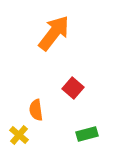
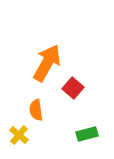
orange arrow: moved 7 px left, 30 px down; rotated 9 degrees counterclockwise
